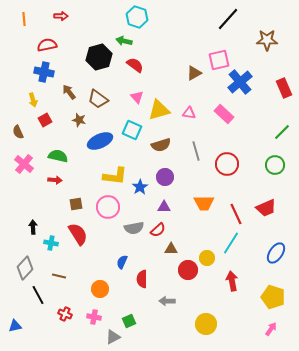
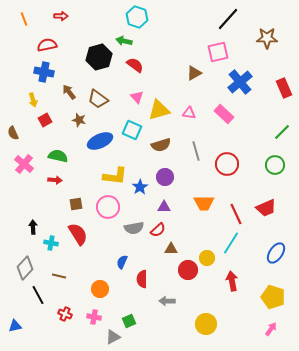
orange line at (24, 19): rotated 16 degrees counterclockwise
brown star at (267, 40): moved 2 px up
pink square at (219, 60): moved 1 px left, 8 px up
brown semicircle at (18, 132): moved 5 px left, 1 px down
